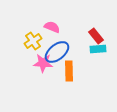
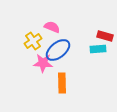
red rectangle: moved 9 px right; rotated 35 degrees counterclockwise
blue ellipse: moved 1 px right, 2 px up
orange rectangle: moved 7 px left, 12 px down
